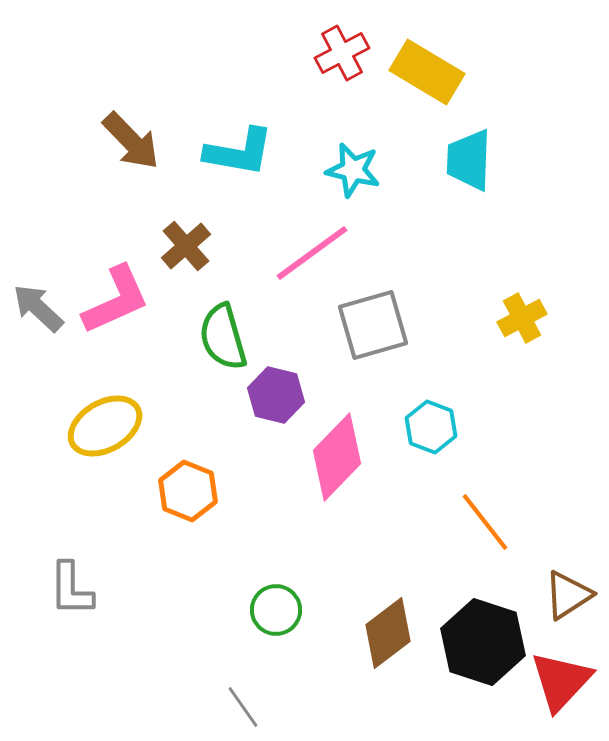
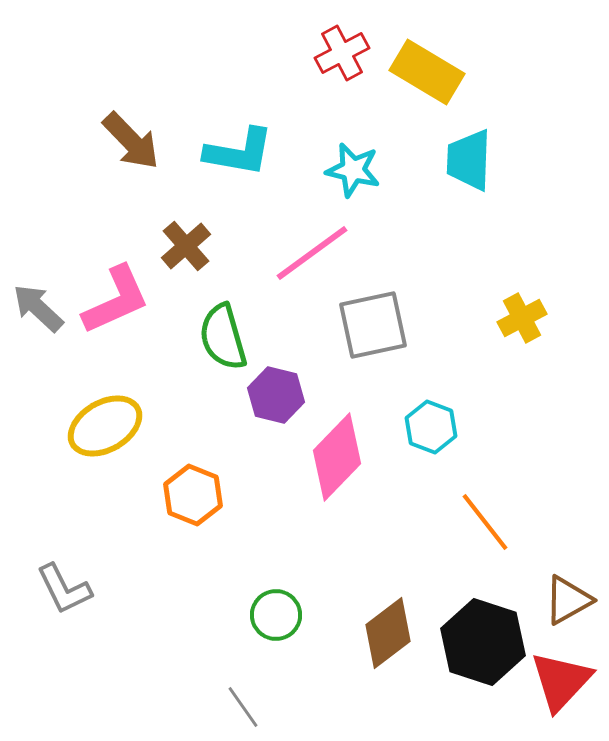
gray square: rotated 4 degrees clockwise
orange hexagon: moved 5 px right, 4 px down
gray L-shape: moved 7 px left; rotated 26 degrees counterclockwise
brown triangle: moved 5 px down; rotated 4 degrees clockwise
green circle: moved 5 px down
